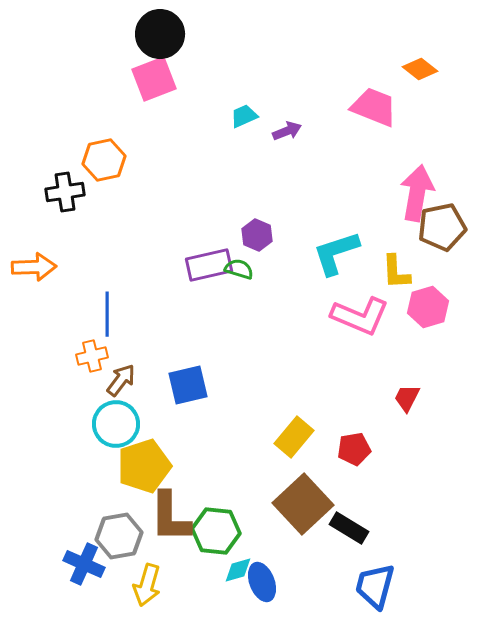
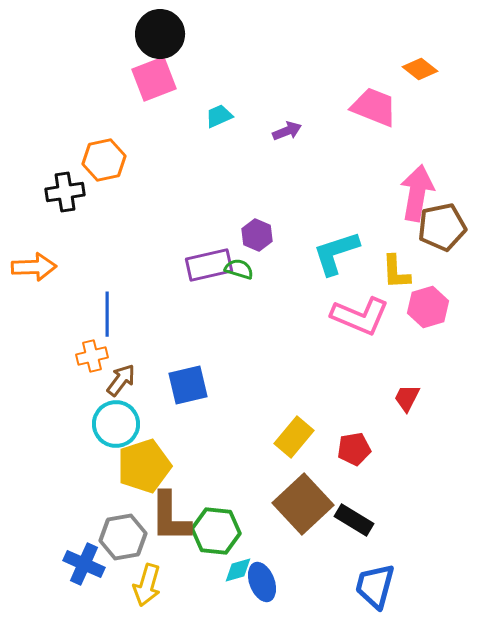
cyan trapezoid: moved 25 px left
black rectangle: moved 5 px right, 8 px up
gray hexagon: moved 4 px right, 1 px down
